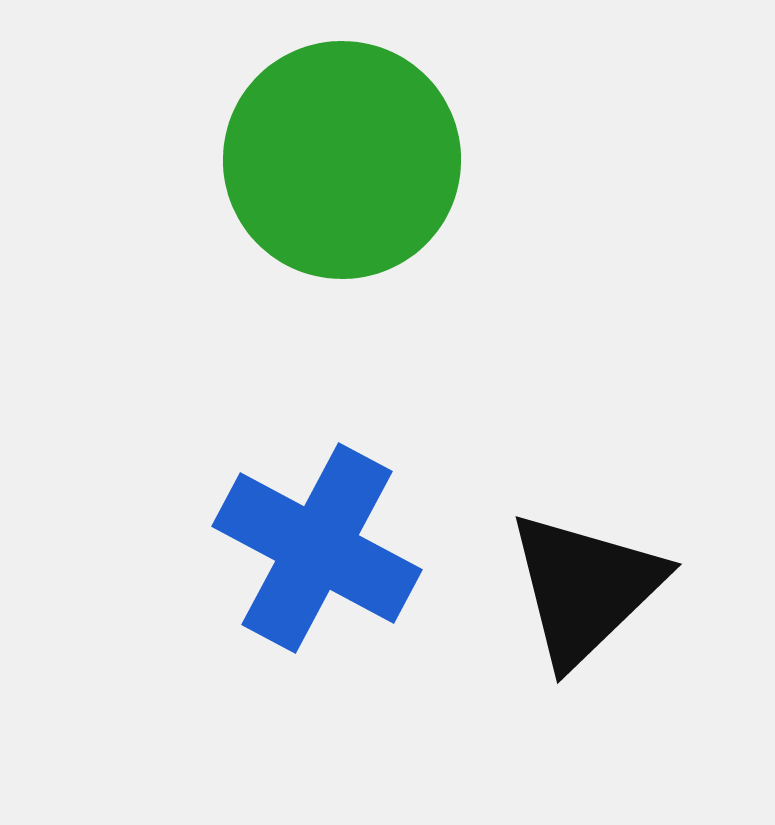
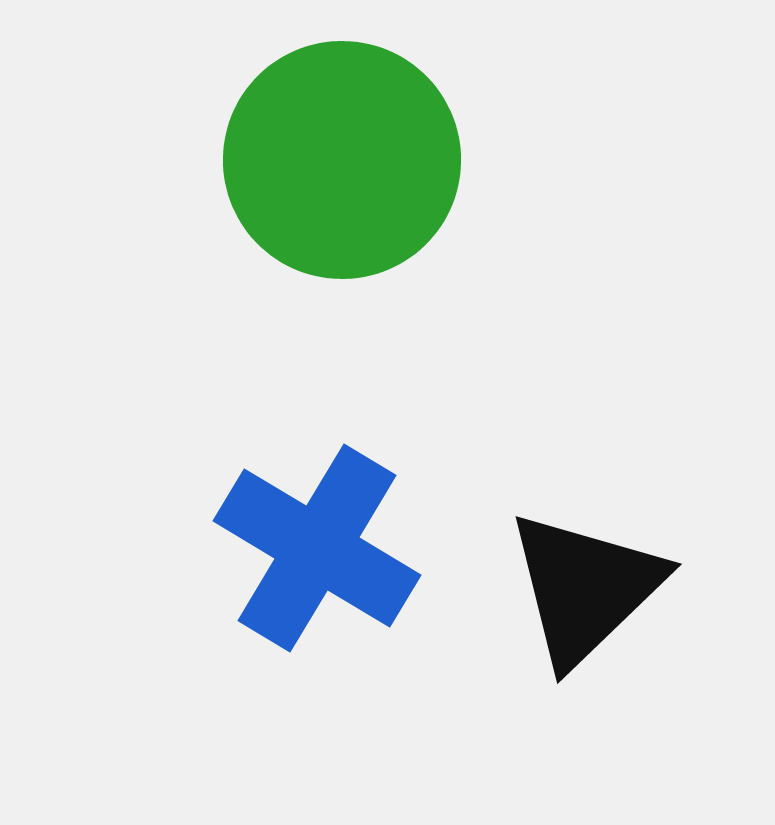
blue cross: rotated 3 degrees clockwise
